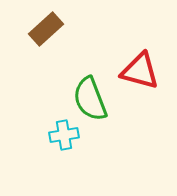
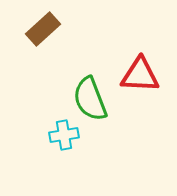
brown rectangle: moved 3 px left
red triangle: moved 4 px down; rotated 12 degrees counterclockwise
